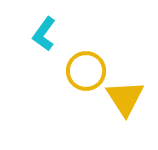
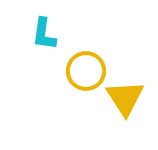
cyan L-shape: rotated 28 degrees counterclockwise
